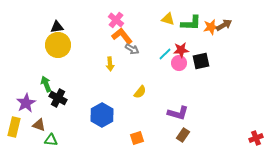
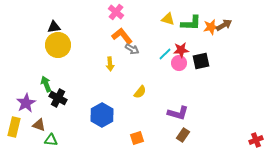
pink cross: moved 8 px up
black triangle: moved 3 px left
red cross: moved 2 px down
